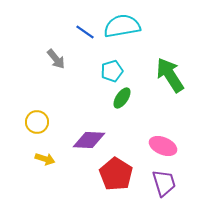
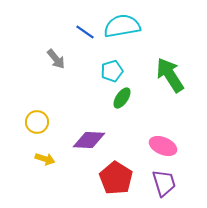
red pentagon: moved 4 px down
